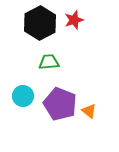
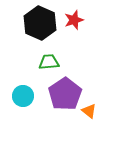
black hexagon: rotated 8 degrees counterclockwise
purple pentagon: moved 5 px right, 10 px up; rotated 16 degrees clockwise
